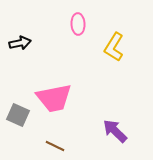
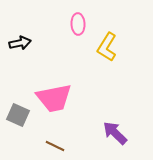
yellow L-shape: moved 7 px left
purple arrow: moved 2 px down
